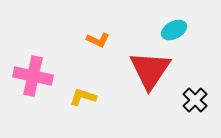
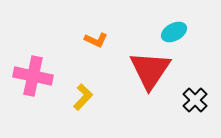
cyan ellipse: moved 2 px down
orange L-shape: moved 2 px left
yellow L-shape: rotated 116 degrees clockwise
